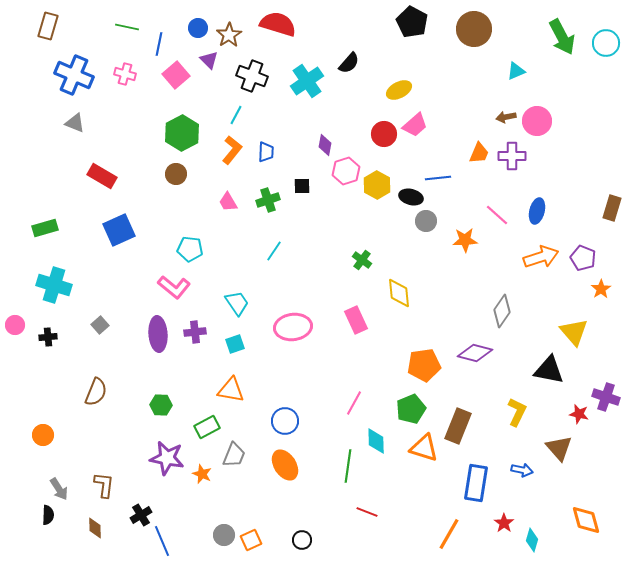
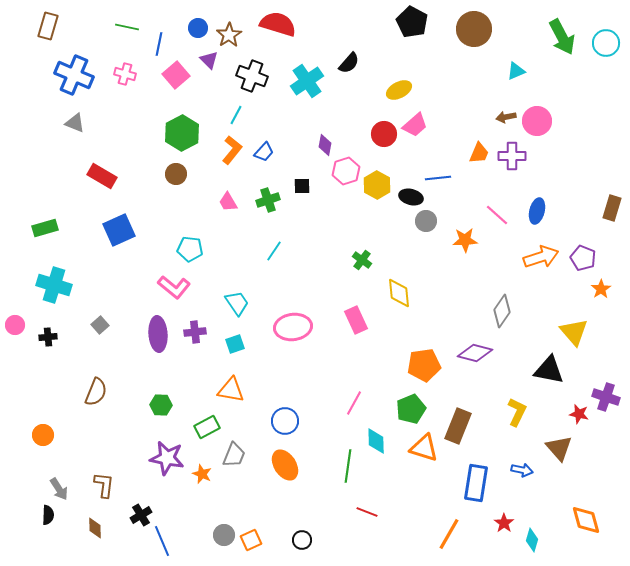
blue trapezoid at (266, 152): moved 2 px left; rotated 40 degrees clockwise
